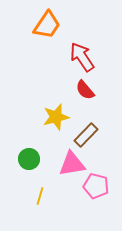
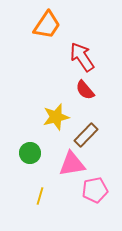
green circle: moved 1 px right, 6 px up
pink pentagon: moved 1 px left, 4 px down; rotated 25 degrees counterclockwise
